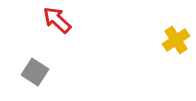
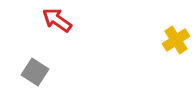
red arrow: rotated 8 degrees counterclockwise
